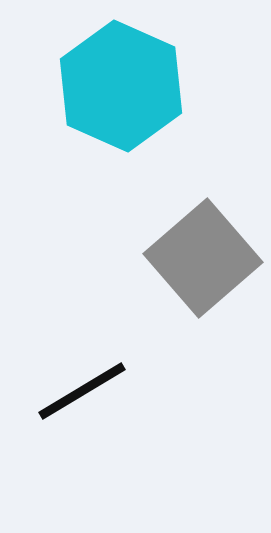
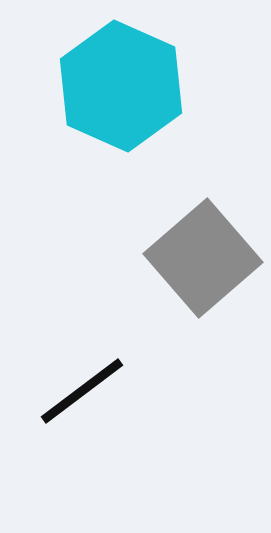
black line: rotated 6 degrees counterclockwise
